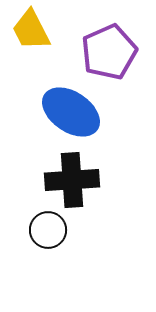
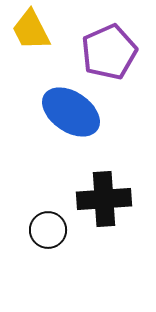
black cross: moved 32 px right, 19 px down
